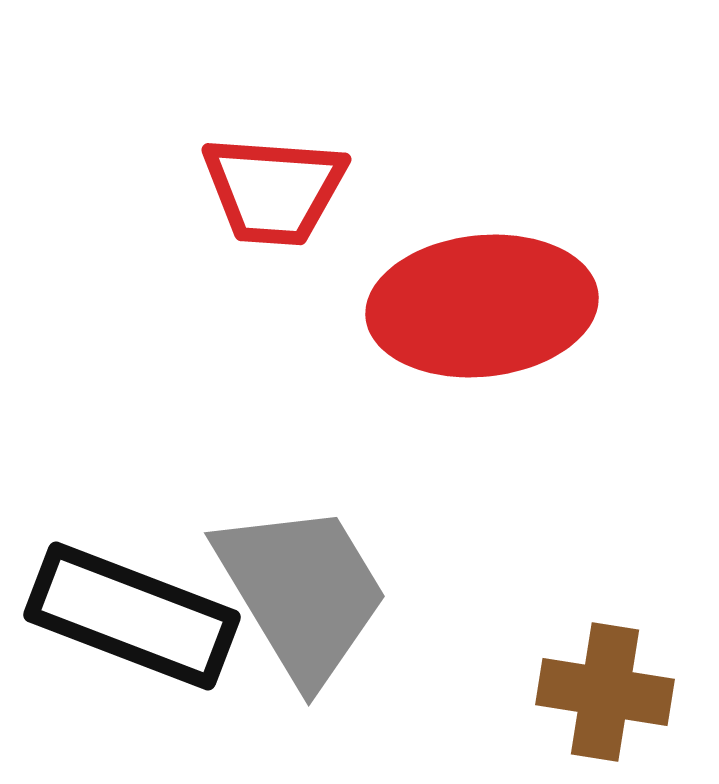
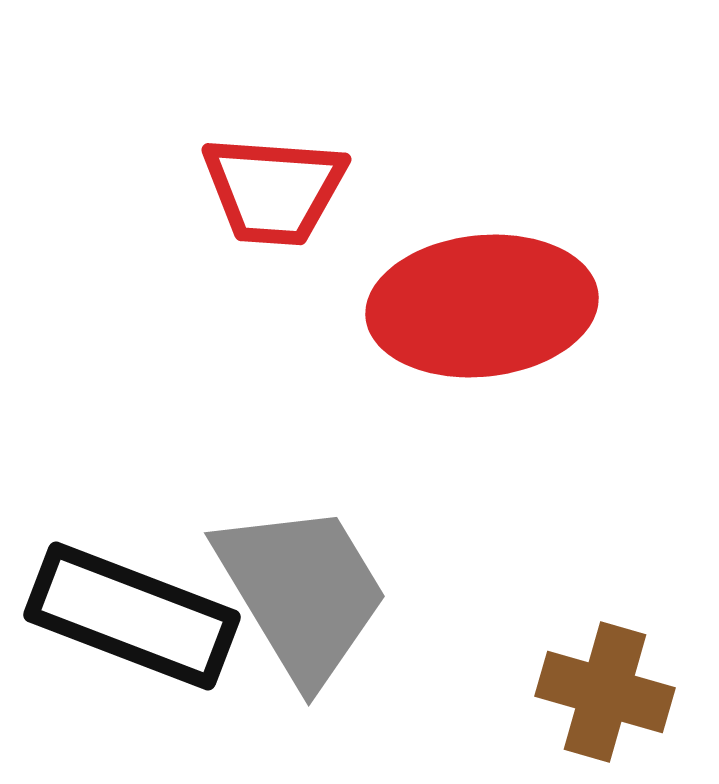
brown cross: rotated 7 degrees clockwise
